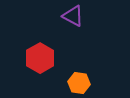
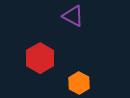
orange hexagon: rotated 20 degrees clockwise
